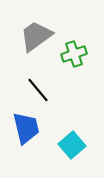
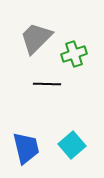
gray trapezoid: moved 2 px down; rotated 9 degrees counterclockwise
black line: moved 9 px right, 6 px up; rotated 48 degrees counterclockwise
blue trapezoid: moved 20 px down
